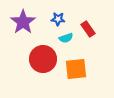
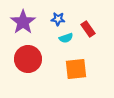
red circle: moved 15 px left
